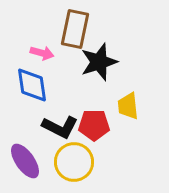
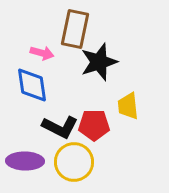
purple ellipse: rotated 54 degrees counterclockwise
